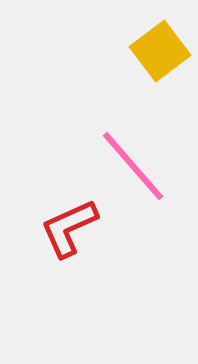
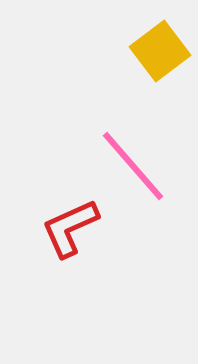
red L-shape: moved 1 px right
